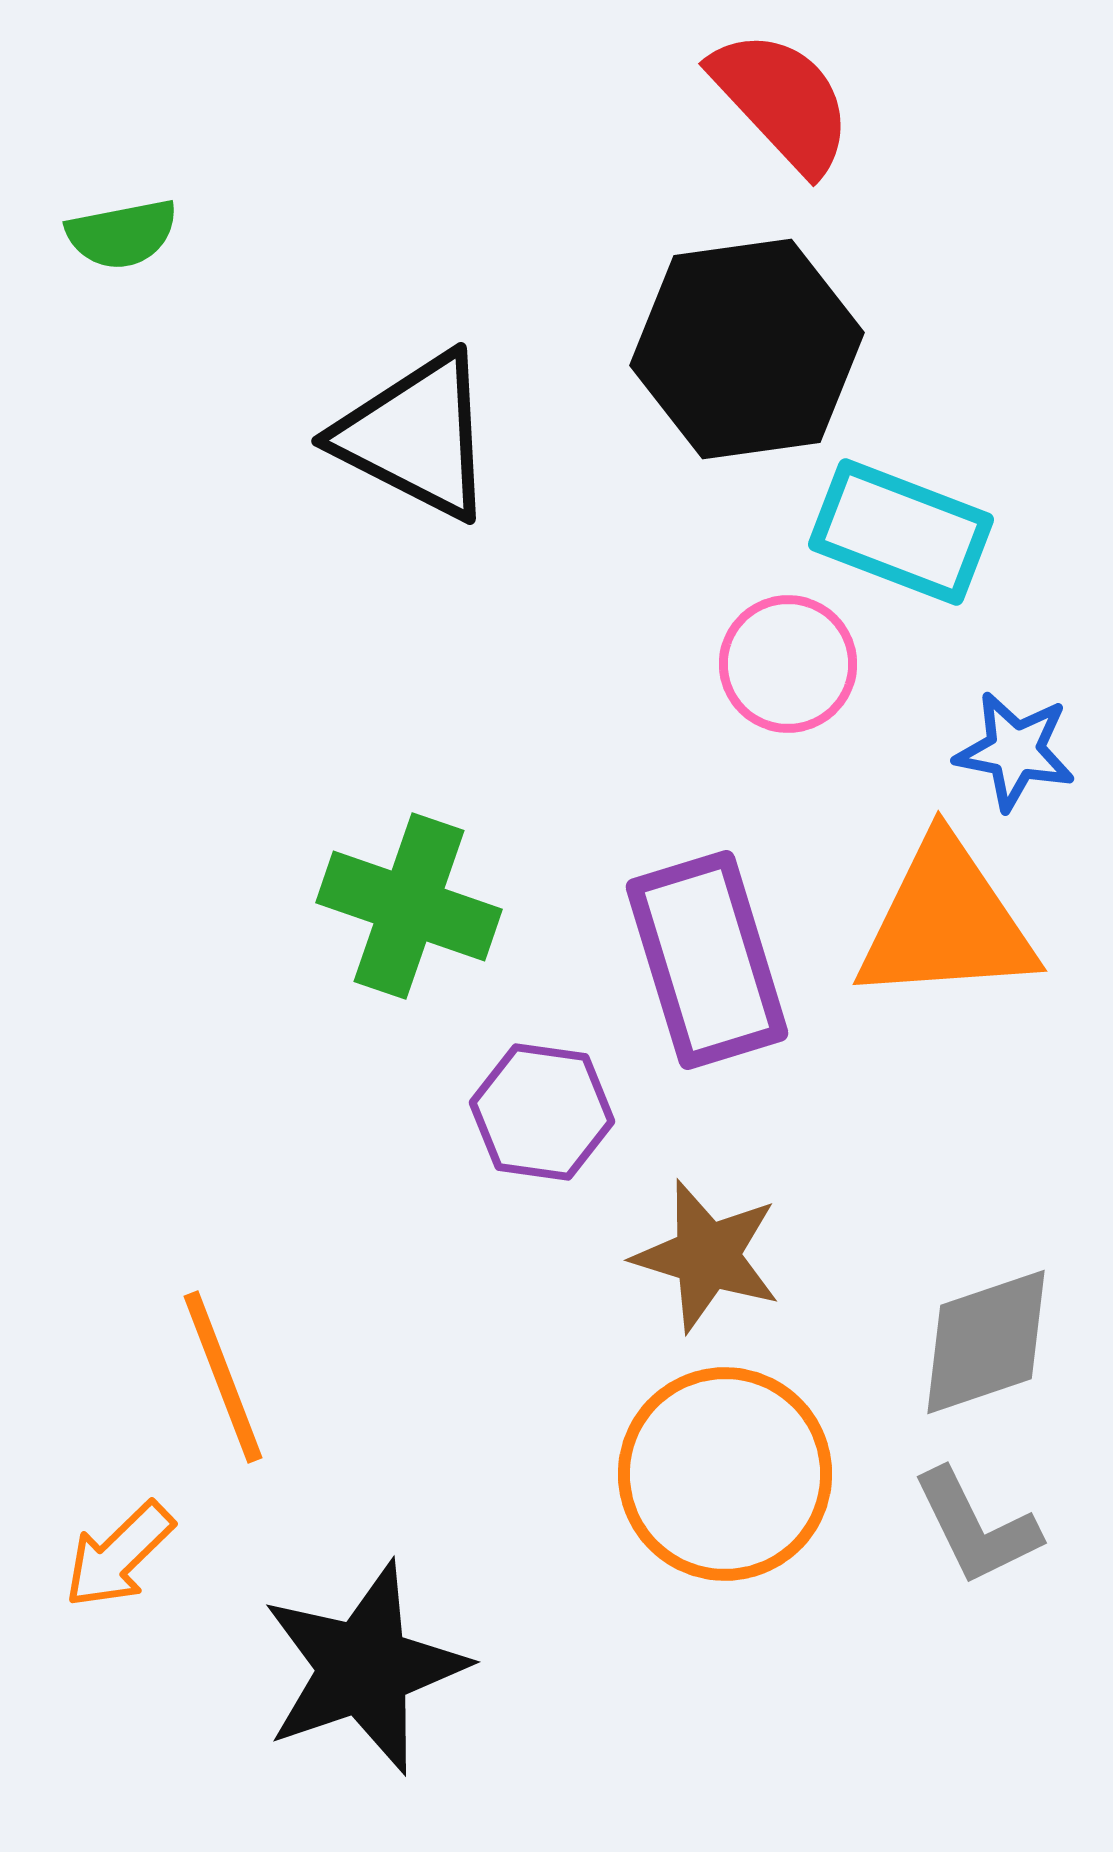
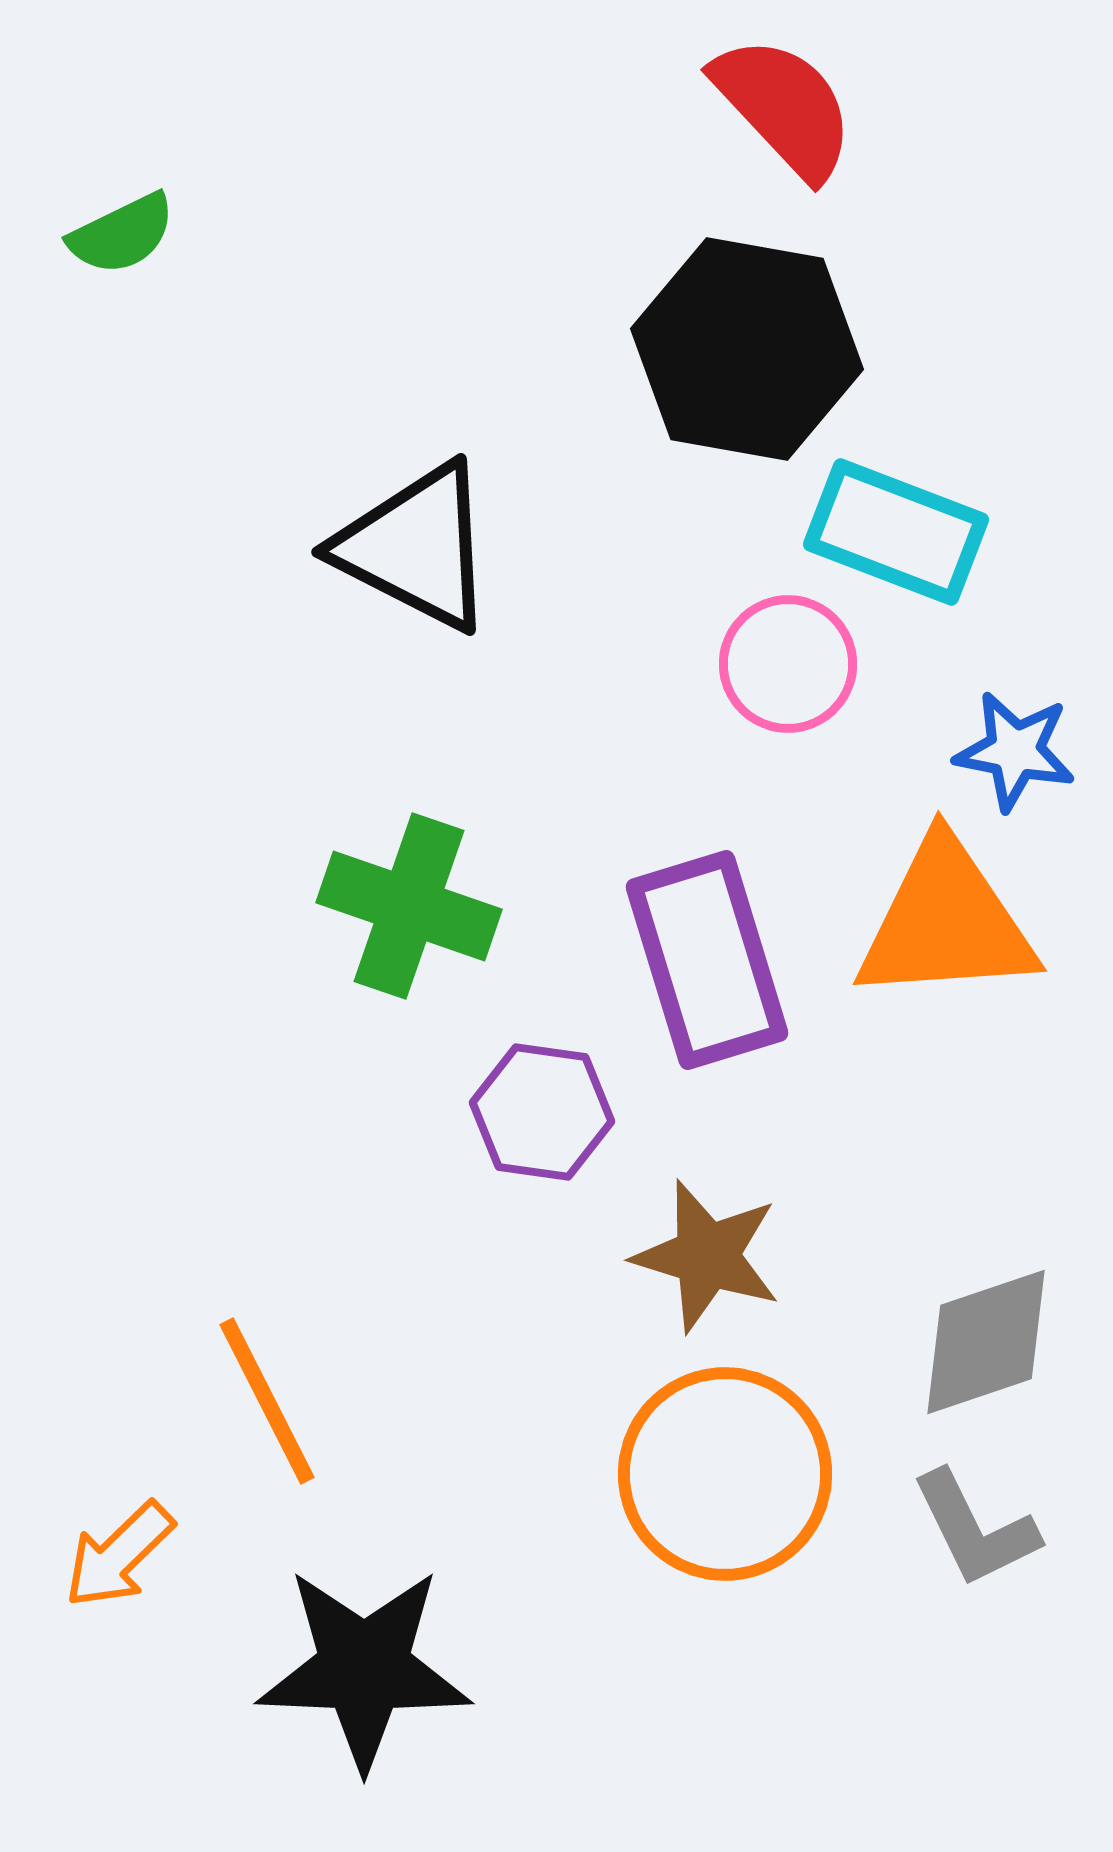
red semicircle: moved 2 px right, 6 px down
green semicircle: rotated 15 degrees counterclockwise
black hexagon: rotated 18 degrees clockwise
black triangle: moved 111 px down
cyan rectangle: moved 5 px left
orange line: moved 44 px right, 24 px down; rotated 6 degrees counterclockwise
gray L-shape: moved 1 px left, 2 px down
black star: rotated 21 degrees clockwise
